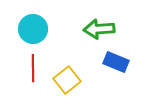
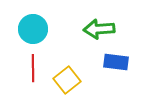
blue rectangle: rotated 15 degrees counterclockwise
